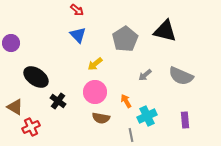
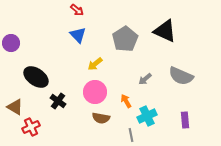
black triangle: rotated 10 degrees clockwise
gray arrow: moved 4 px down
